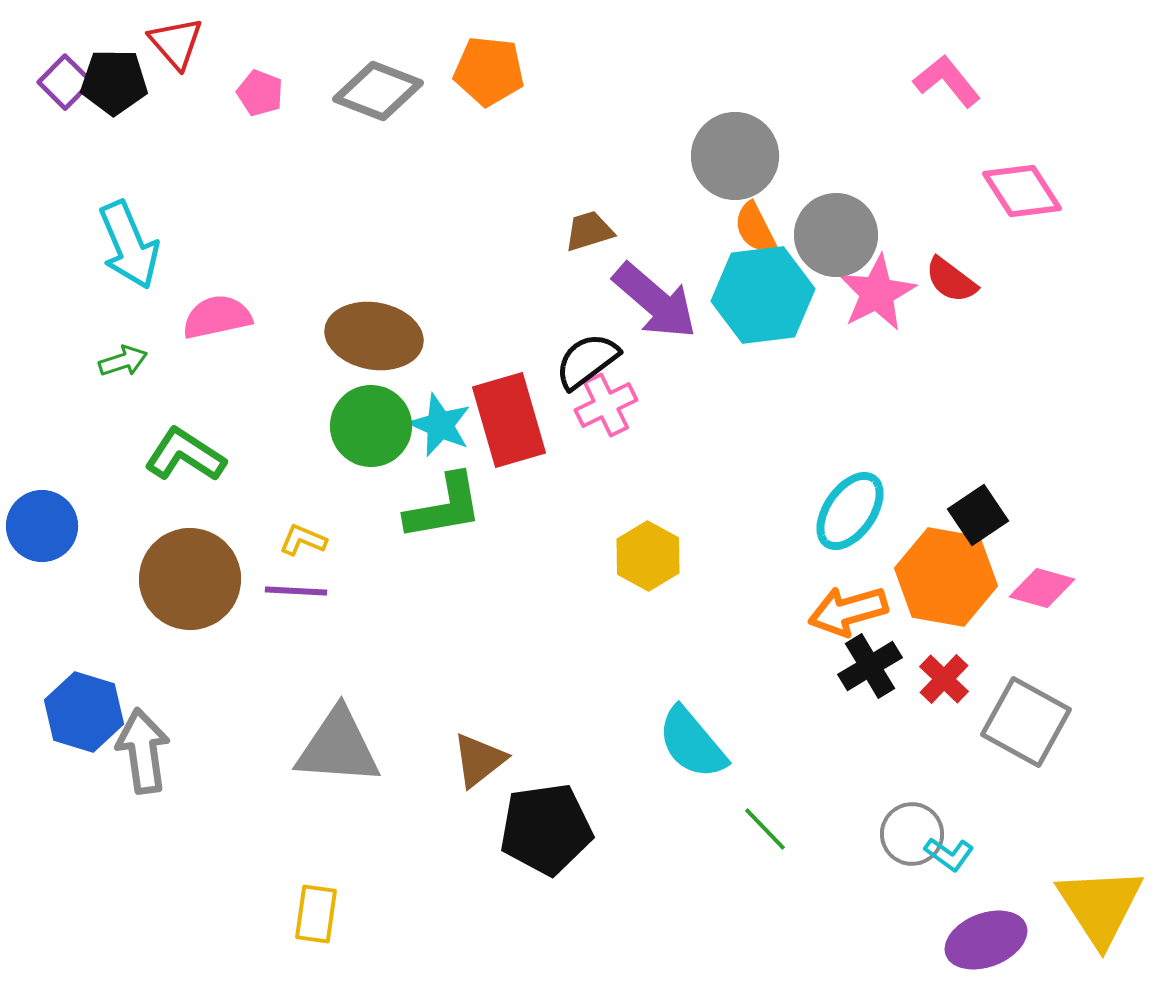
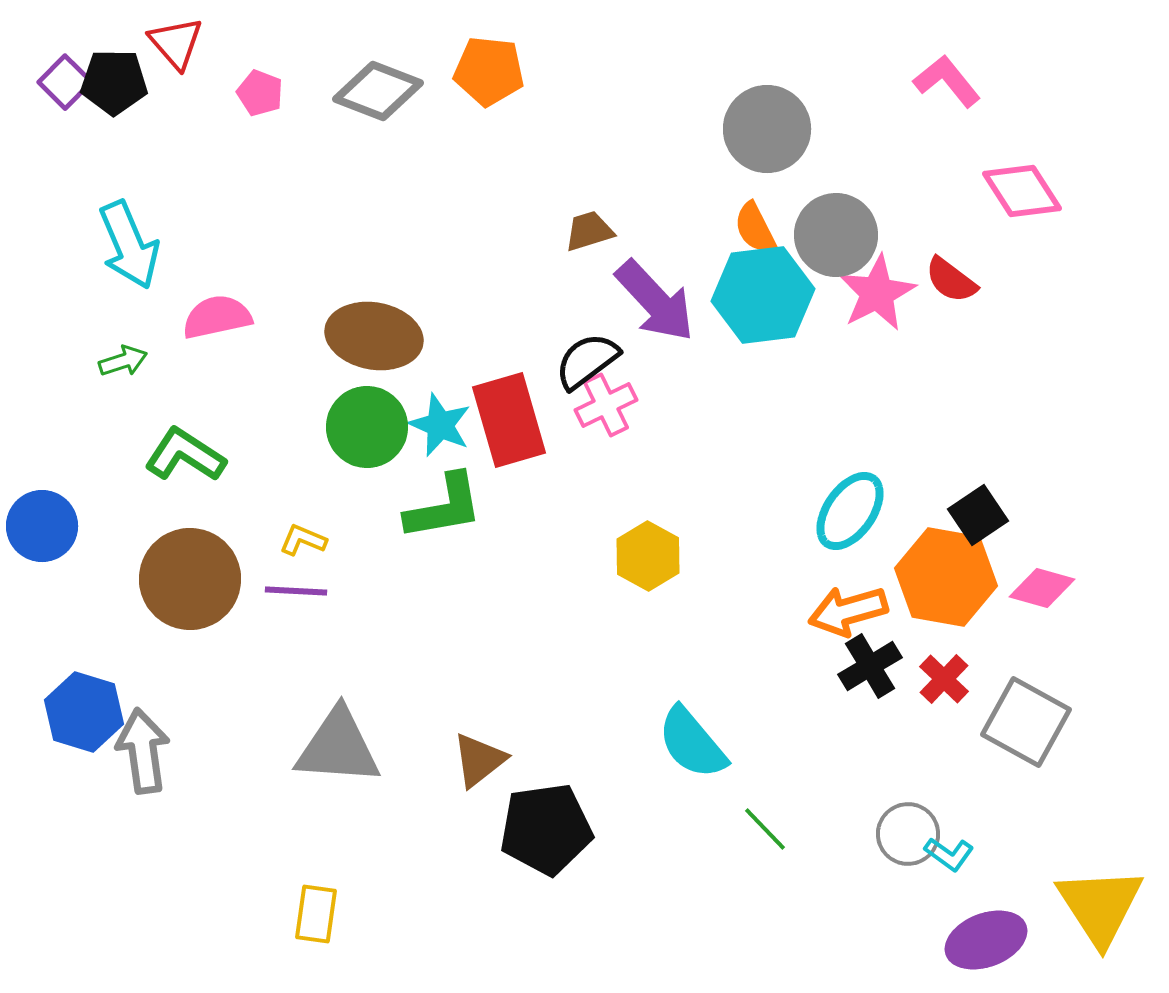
gray circle at (735, 156): moved 32 px right, 27 px up
purple arrow at (655, 301): rotated 6 degrees clockwise
green circle at (371, 426): moved 4 px left, 1 px down
gray circle at (912, 834): moved 4 px left
